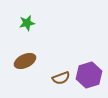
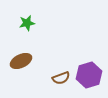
brown ellipse: moved 4 px left
